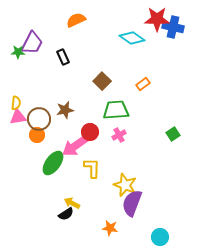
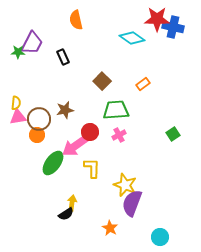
orange semicircle: rotated 78 degrees counterclockwise
yellow arrow: rotated 70 degrees clockwise
orange star: rotated 21 degrees clockwise
